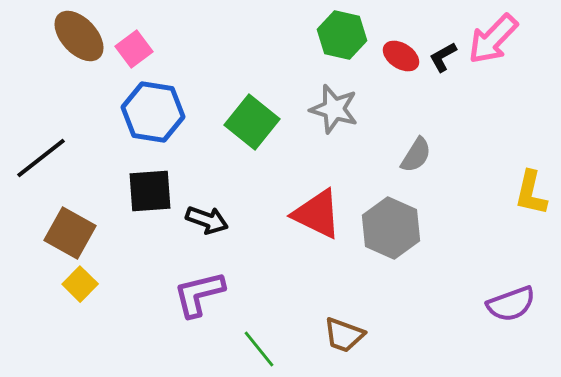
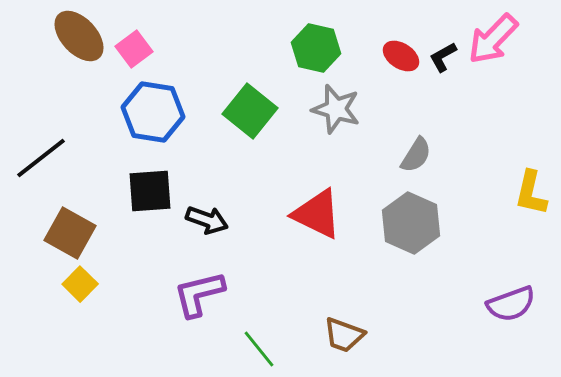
green hexagon: moved 26 px left, 13 px down
gray star: moved 2 px right
green square: moved 2 px left, 11 px up
gray hexagon: moved 20 px right, 5 px up
